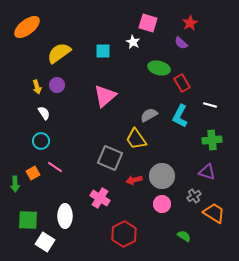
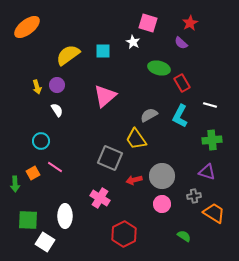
yellow semicircle: moved 9 px right, 2 px down
white semicircle: moved 13 px right, 3 px up
gray cross: rotated 24 degrees clockwise
